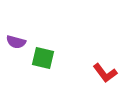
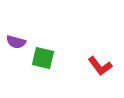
red L-shape: moved 5 px left, 7 px up
